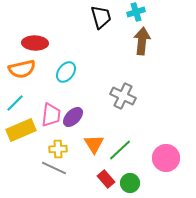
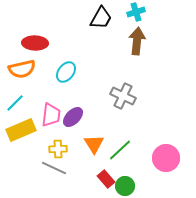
black trapezoid: moved 1 px down; rotated 45 degrees clockwise
brown arrow: moved 5 px left
green circle: moved 5 px left, 3 px down
